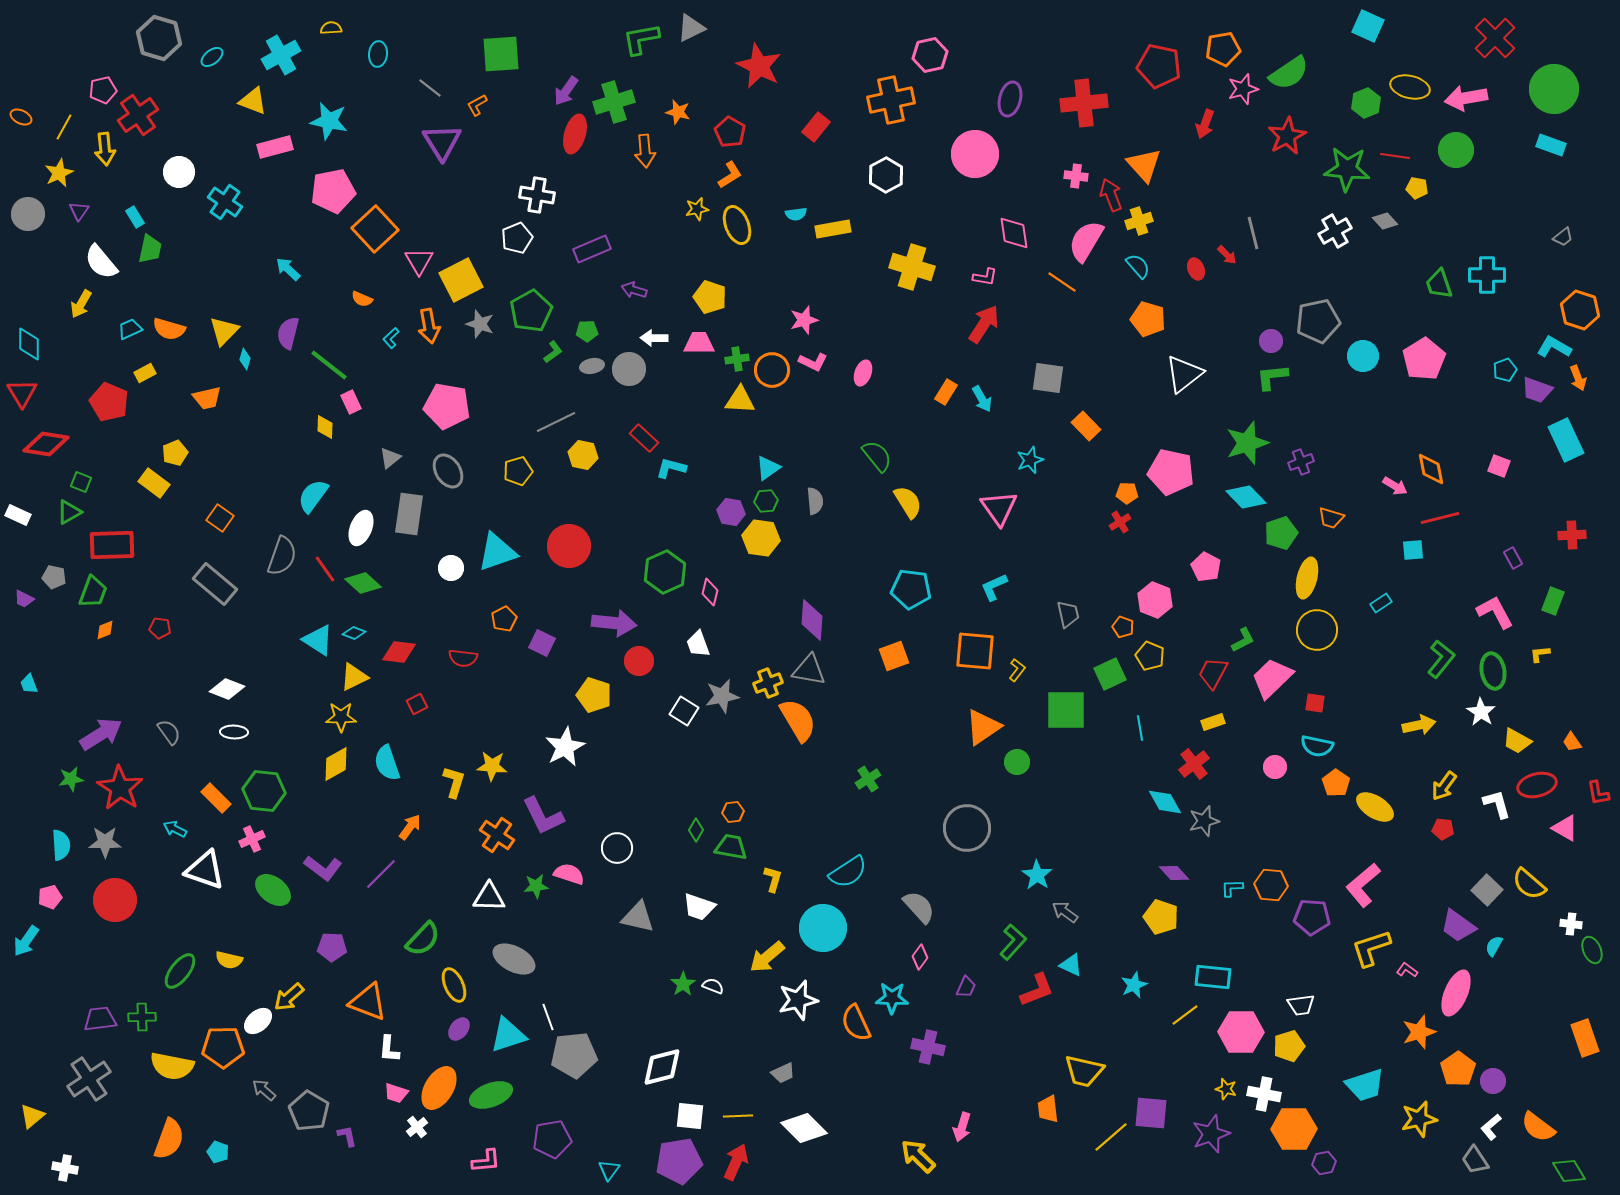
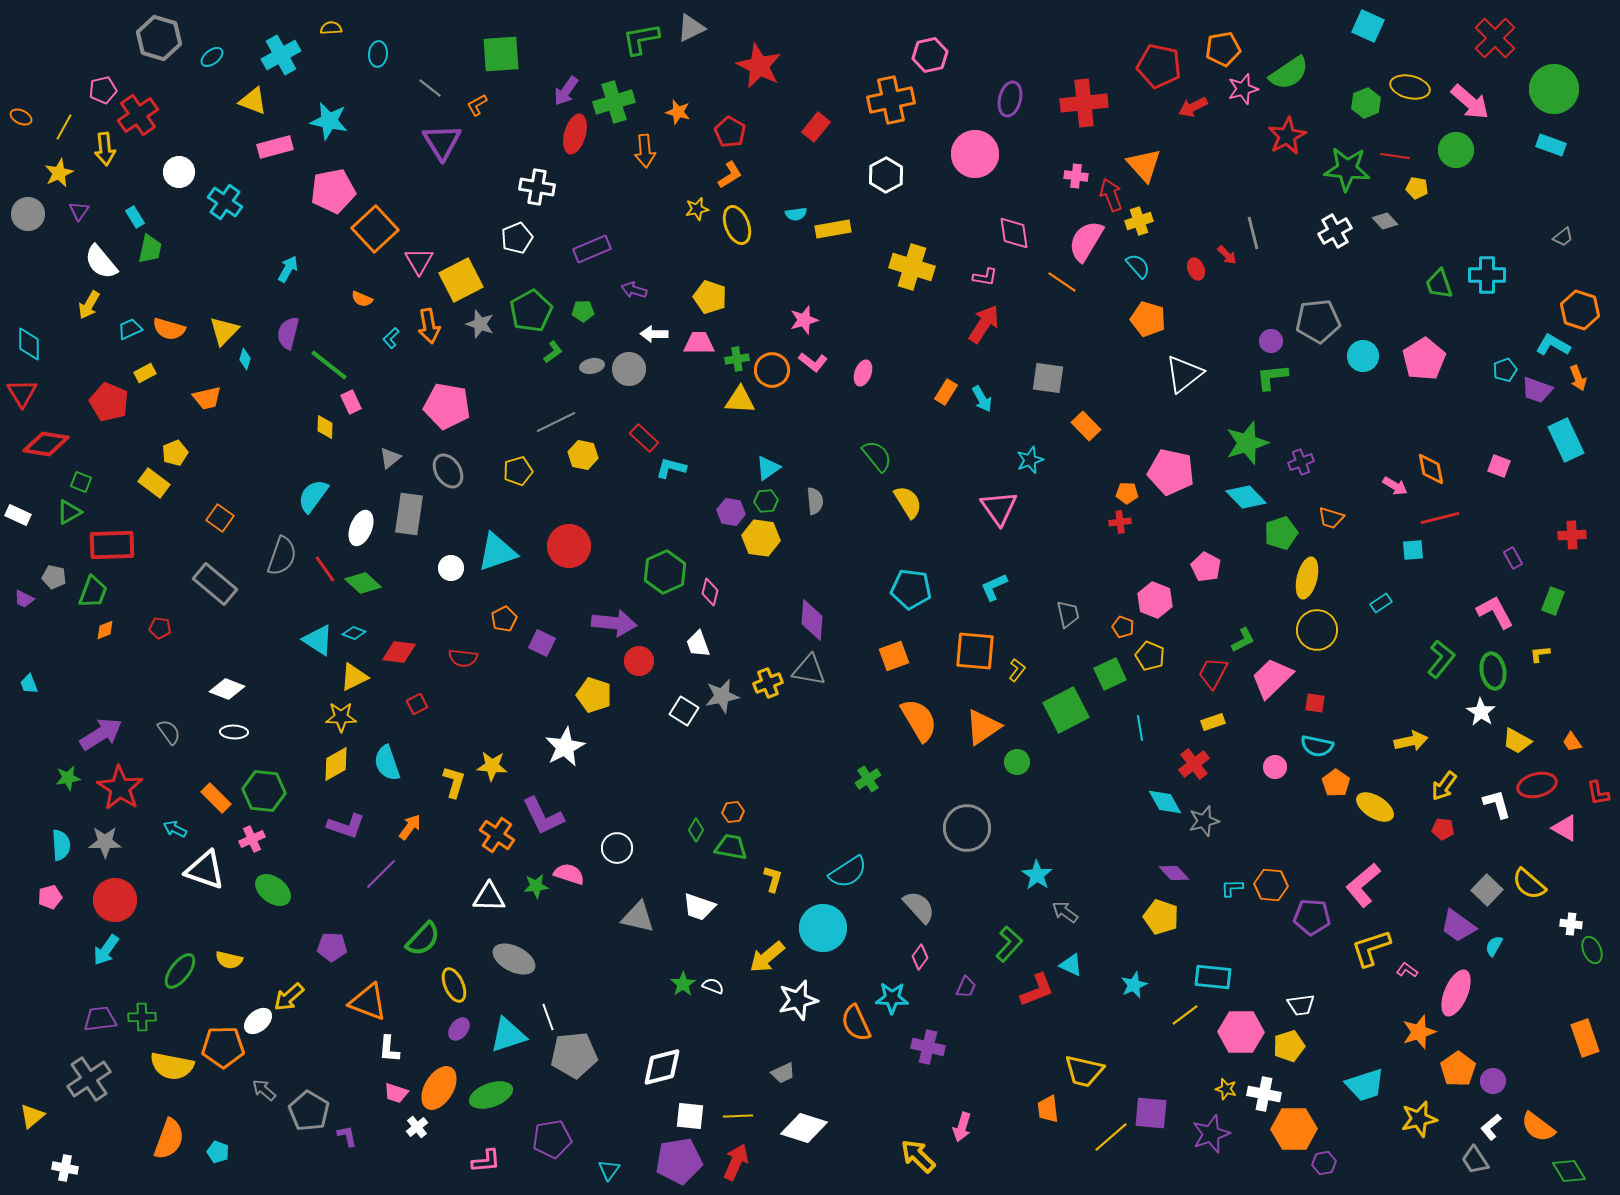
pink arrow at (1466, 98): moved 4 px right, 4 px down; rotated 129 degrees counterclockwise
red arrow at (1205, 124): moved 12 px left, 17 px up; rotated 44 degrees clockwise
white cross at (537, 195): moved 8 px up
cyan arrow at (288, 269): rotated 76 degrees clockwise
yellow arrow at (81, 304): moved 8 px right, 1 px down
gray pentagon at (1318, 321): rotated 6 degrees clockwise
green pentagon at (587, 331): moved 4 px left, 20 px up
white arrow at (654, 338): moved 4 px up
cyan L-shape at (1554, 347): moved 1 px left, 2 px up
pink L-shape at (813, 362): rotated 12 degrees clockwise
red cross at (1120, 522): rotated 25 degrees clockwise
green square at (1066, 710): rotated 27 degrees counterclockwise
orange semicircle at (798, 720): moved 121 px right
yellow arrow at (1419, 725): moved 8 px left, 16 px down
green star at (71, 779): moved 3 px left, 1 px up
purple L-shape at (323, 868): moved 23 px right, 42 px up; rotated 18 degrees counterclockwise
cyan arrow at (26, 941): moved 80 px right, 9 px down
green L-shape at (1013, 942): moved 4 px left, 2 px down
white diamond at (804, 1128): rotated 27 degrees counterclockwise
